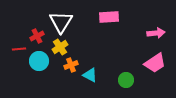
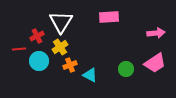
orange cross: moved 1 px left
green circle: moved 11 px up
